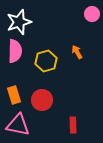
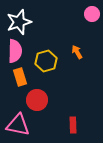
orange rectangle: moved 6 px right, 18 px up
red circle: moved 5 px left
